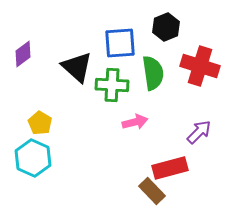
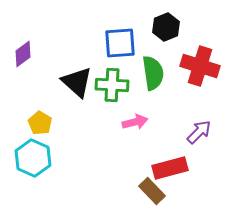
black triangle: moved 15 px down
